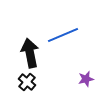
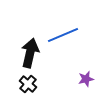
black arrow: rotated 24 degrees clockwise
black cross: moved 1 px right, 2 px down
